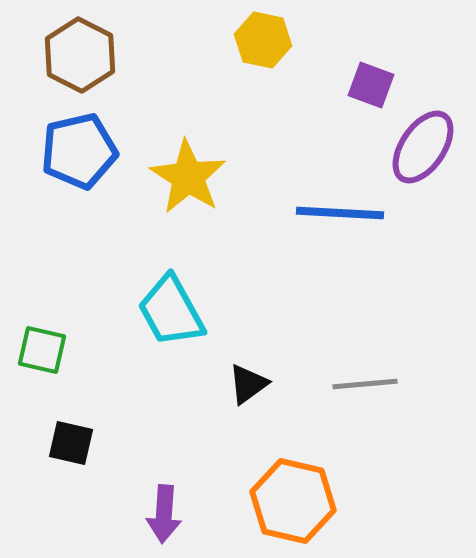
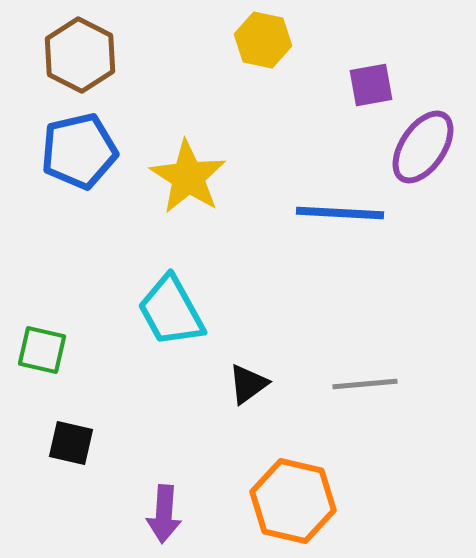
purple square: rotated 30 degrees counterclockwise
